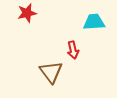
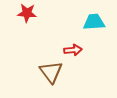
red star: rotated 18 degrees clockwise
red arrow: rotated 84 degrees counterclockwise
